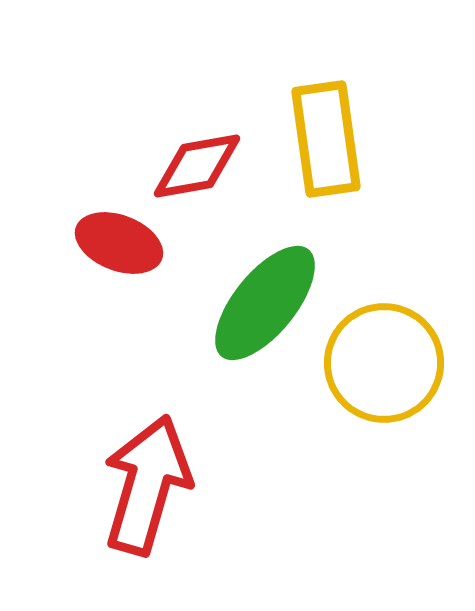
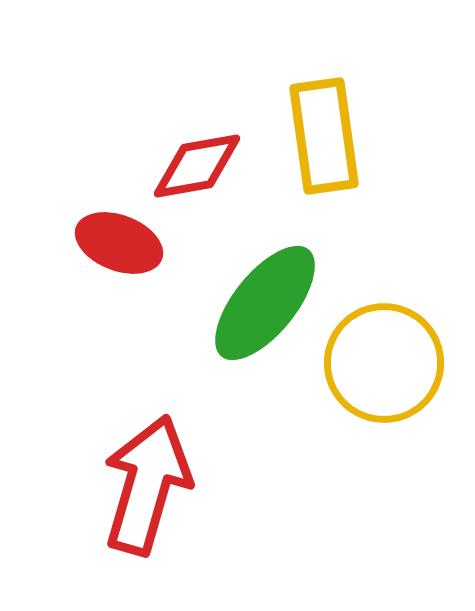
yellow rectangle: moved 2 px left, 3 px up
